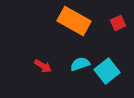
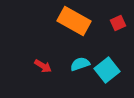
cyan square: moved 1 px up
